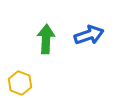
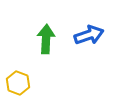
yellow hexagon: moved 2 px left
